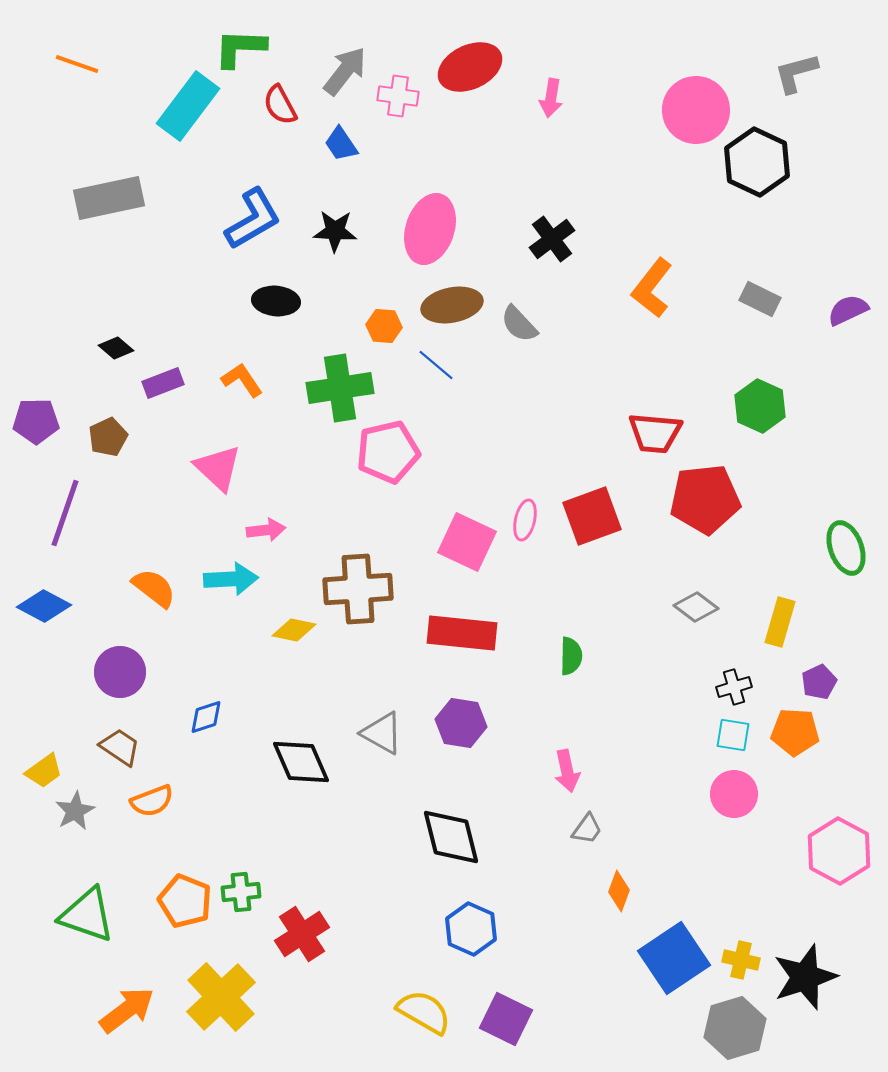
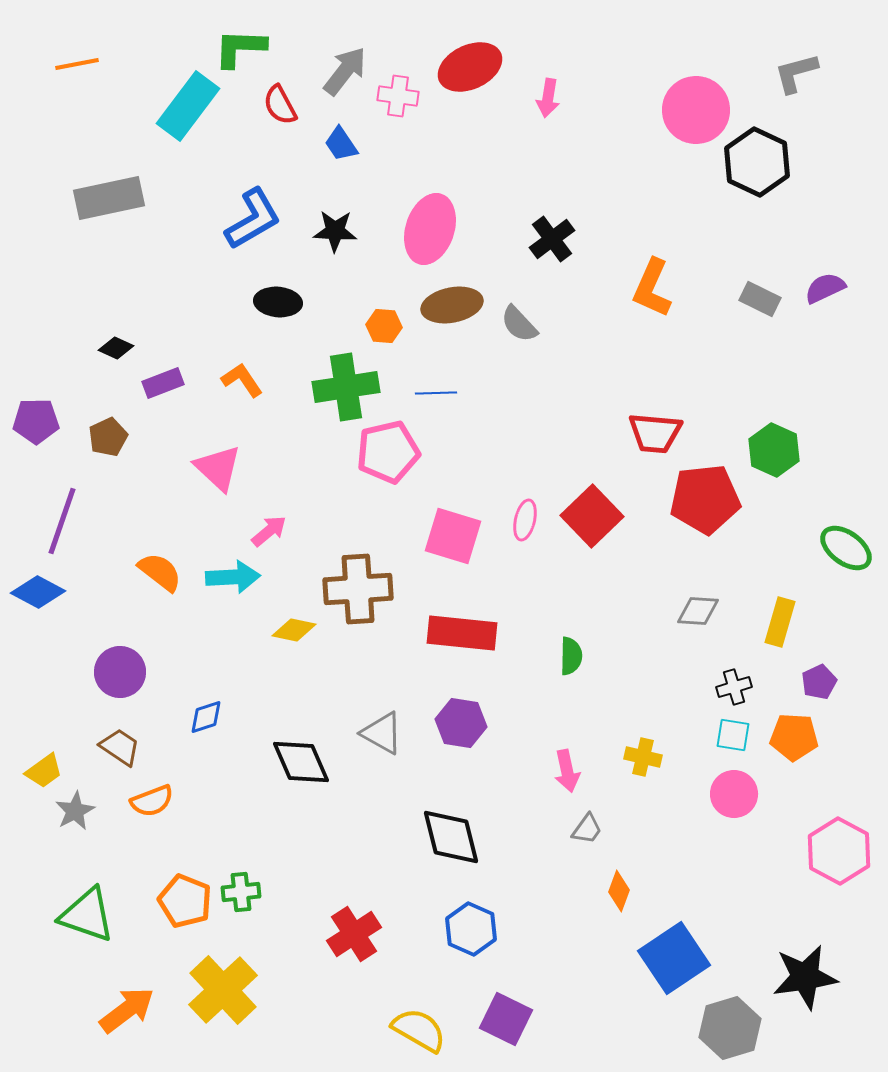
orange line at (77, 64): rotated 30 degrees counterclockwise
pink arrow at (551, 98): moved 3 px left
orange L-shape at (652, 288): rotated 14 degrees counterclockwise
black ellipse at (276, 301): moved 2 px right, 1 px down
purple semicircle at (848, 310): moved 23 px left, 22 px up
black diamond at (116, 348): rotated 16 degrees counterclockwise
blue line at (436, 365): moved 28 px down; rotated 42 degrees counterclockwise
green cross at (340, 388): moved 6 px right, 1 px up
green hexagon at (760, 406): moved 14 px right, 44 px down
purple line at (65, 513): moved 3 px left, 8 px down
red square at (592, 516): rotated 24 degrees counterclockwise
pink arrow at (266, 530): moved 3 px right, 1 px down; rotated 33 degrees counterclockwise
pink square at (467, 542): moved 14 px left, 6 px up; rotated 8 degrees counterclockwise
green ellipse at (846, 548): rotated 34 degrees counterclockwise
cyan arrow at (231, 579): moved 2 px right, 2 px up
orange semicircle at (154, 588): moved 6 px right, 16 px up
blue diamond at (44, 606): moved 6 px left, 14 px up
gray diamond at (696, 607): moved 2 px right, 4 px down; rotated 33 degrees counterclockwise
orange pentagon at (795, 732): moved 1 px left, 5 px down
red cross at (302, 934): moved 52 px right
yellow cross at (741, 960): moved 98 px left, 203 px up
black star at (805, 977): rotated 10 degrees clockwise
yellow cross at (221, 997): moved 2 px right, 7 px up
yellow semicircle at (424, 1012): moved 5 px left, 18 px down
gray hexagon at (735, 1028): moved 5 px left
